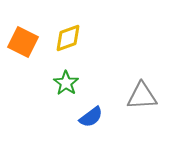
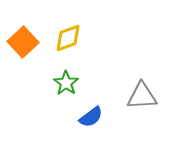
orange square: rotated 20 degrees clockwise
